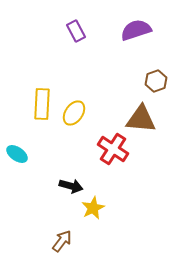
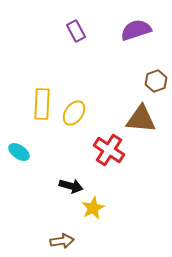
red cross: moved 4 px left, 1 px down
cyan ellipse: moved 2 px right, 2 px up
brown arrow: rotated 45 degrees clockwise
